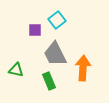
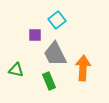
purple square: moved 5 px down
